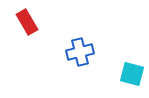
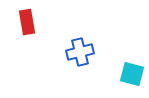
red rectangle: rotated 20 degrees clockwise
